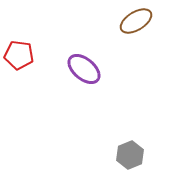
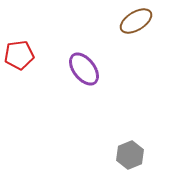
red pentagon: rotated 16 degrees counterclockwise
purple ellipse: rotated 12 degrees clockwise
